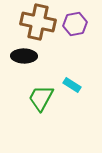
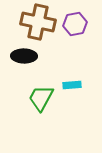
cyan rectangle: rotated 36 degrees counterclockwise
